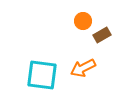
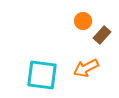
brown rectangle: rotated 18 degrees counterclockwise
orange arrow: moved 3 px right
